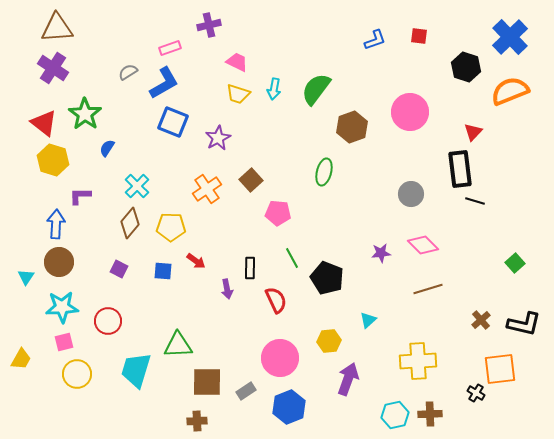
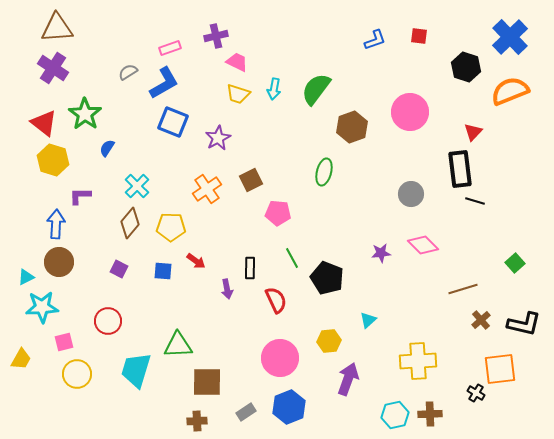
purple cross at (209, 25): moved 7 px right, 11 px down
brown square at (251, 180): rotated 15 degrees clockwise
cyan triangle at (26, 277): rotated 30 degrees clockwise
brown line at (428, 289): moved 35 px right
cyan star at (62, 307): moved 20 px left
gray rectangle at (246, 391): moved 21 px down
